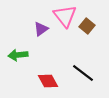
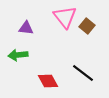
pink triangle: moved 1 px down
purple triangle: moved 15 px left, 1 px up; rotated 42 degrees clockwise
